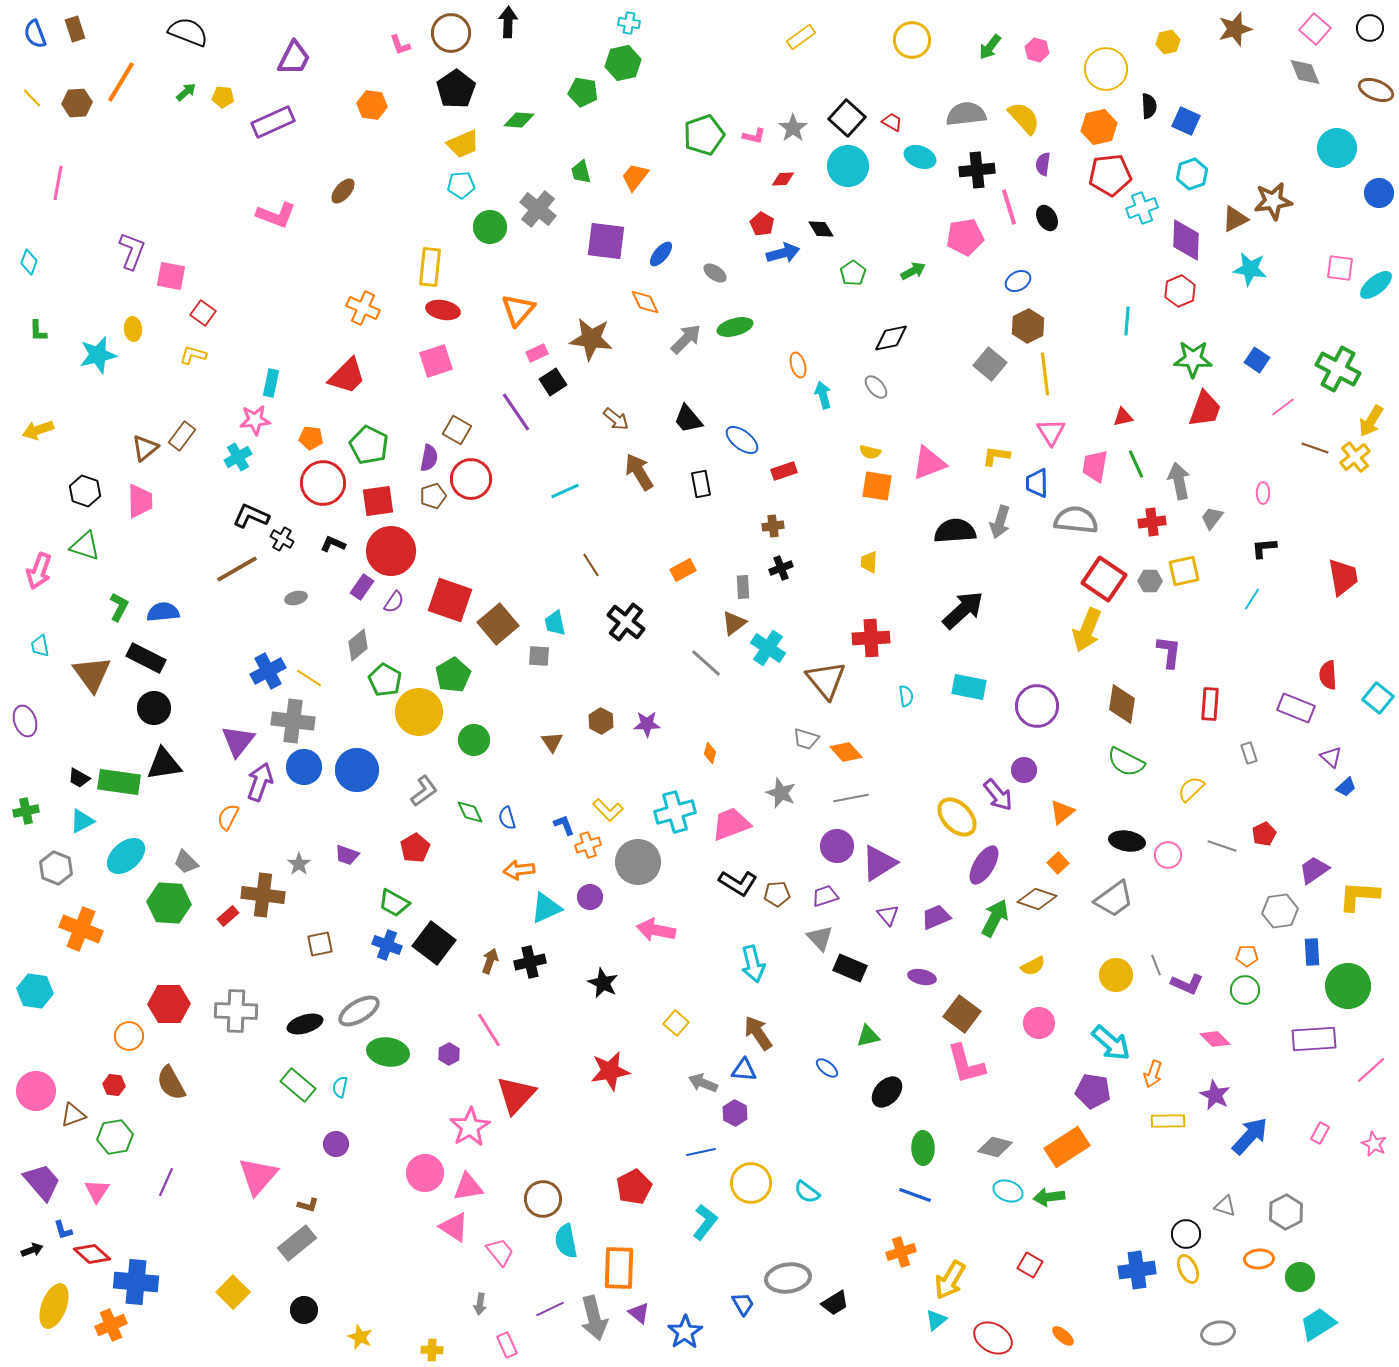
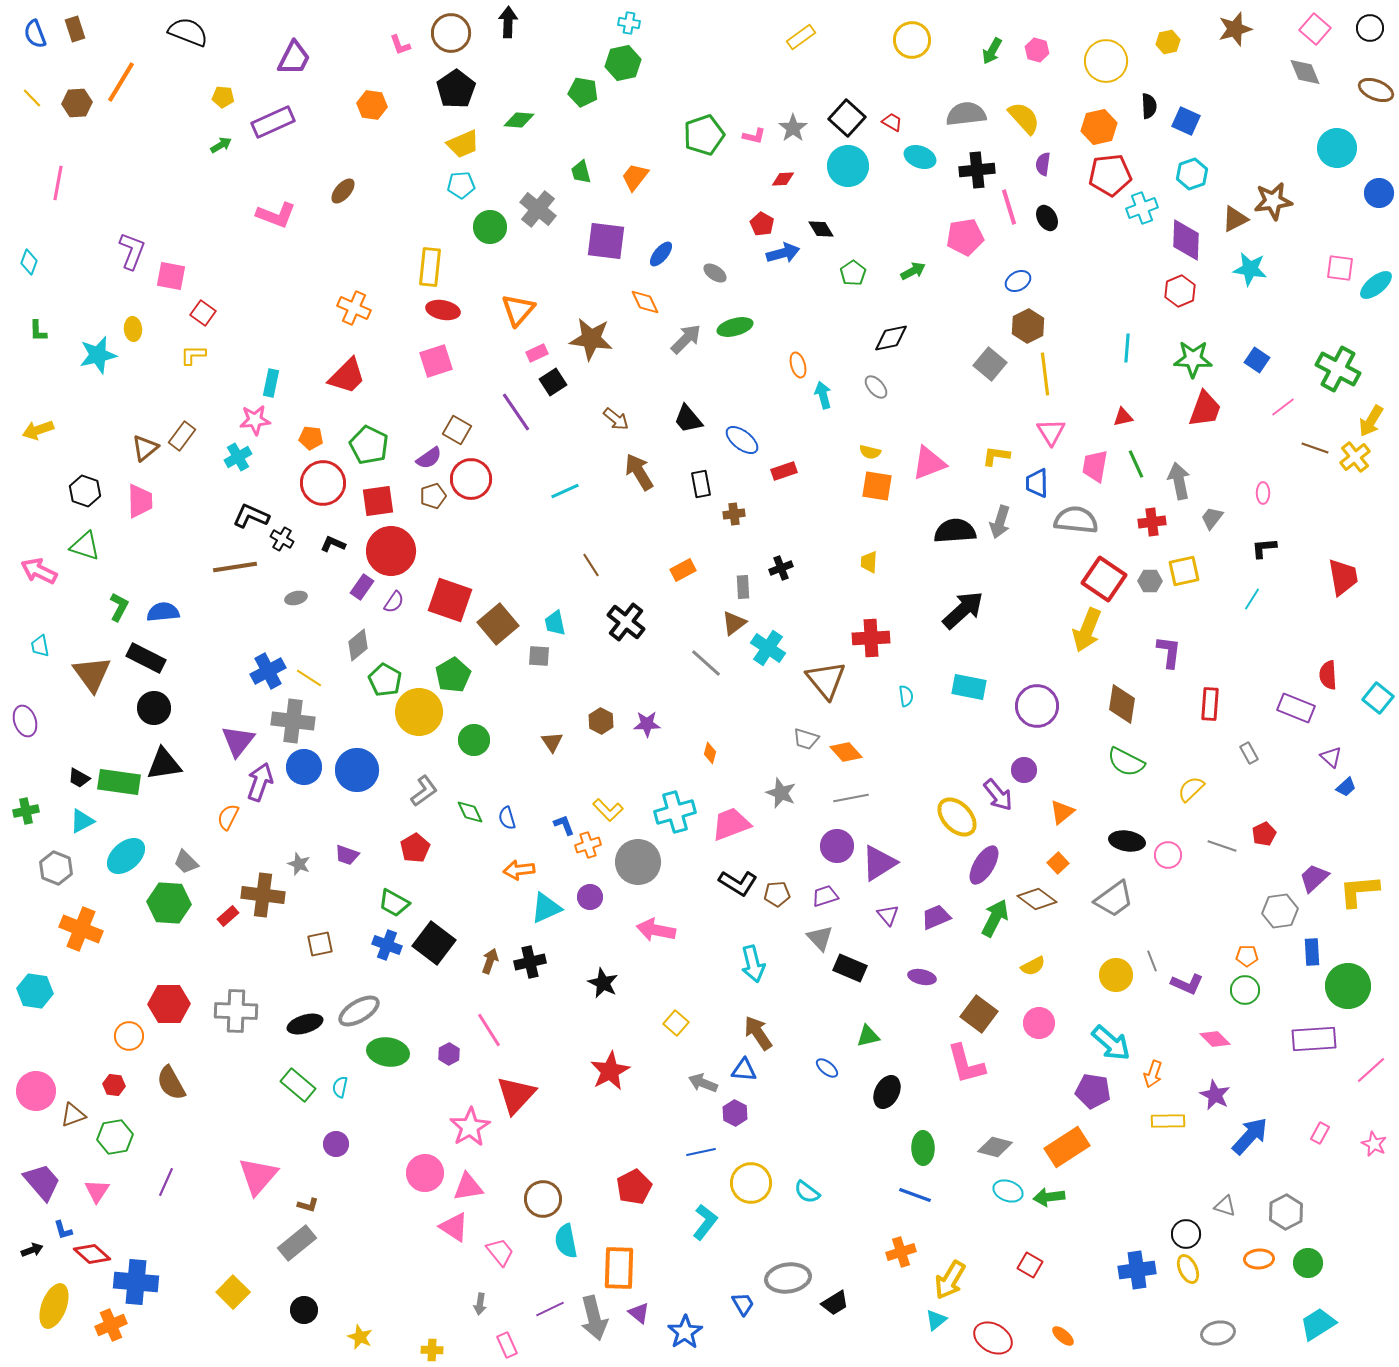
green arrow at (990, 47): moved 2 px right, 4 px down; rotated 8 degrees counterclockwise
yellow circle at (1106, 69): moved 8 px up
green arrow at (186, 92): moved 35 px right, 53 px down; rotated 10 degrees clockwise
orange cross at (363, 308): moved 9 px left
cyan line at (1127, 321): moved 27 px down
yellow L-shape at (193, 355): rotated 16 degrees counterclockwise
purple semicircle at (429, 458): rotated 44 degrees clockwise
brown cross at (773, 526): moved 39 px left, 12 px up
brown line at (237, 569): moved 2 px left, 2 px up; rotated 21 degrees clockwise
pink arrow at (39, 571): rotated 96 degrees clockwise
gray rectangle at (1249, 753): rotated 10 degrees counterclockwise
gray star at (299, 864): rotated 15 degrees counterclockwise
purple trapezoid at (1314, 870): moved 8 px down; rotated 8 degrees counterclockwise
yellow L-shape at (1359, 896): moved 5 px up; rotated 9 degrees counterclockwise
brown diamond at (1037, 899): rotated 18 degrees clockwise
gray line at (1156, 965): moved 4 px left, 4 px up
brown square at (962, 1014): moved 17 px right
red star at (610, 1071): rotated 18 degrees counterclockwise
black ellipse at (887, 1092): rotated 16 degrees counterclockwise
green circle at (1300, 1277): moved 8 px right, 14 px up
